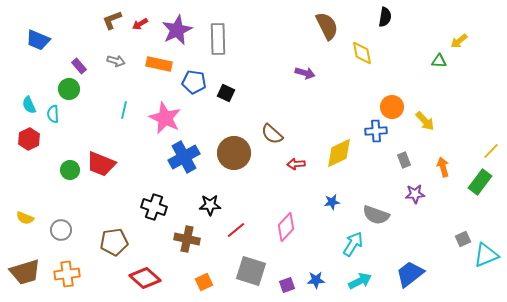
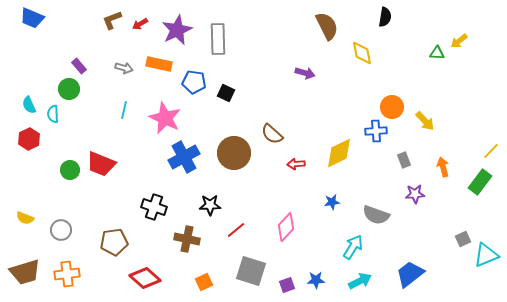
blue trapezoid at (38, 40): moved 6 px left, 22 px up
gray arrow at (116, 61): moved 8 px right, 7 px down
green triangle at (439, 61): moved 2 px left, 8 px up
cyan arrow at (353, 244): moved 3 px down
